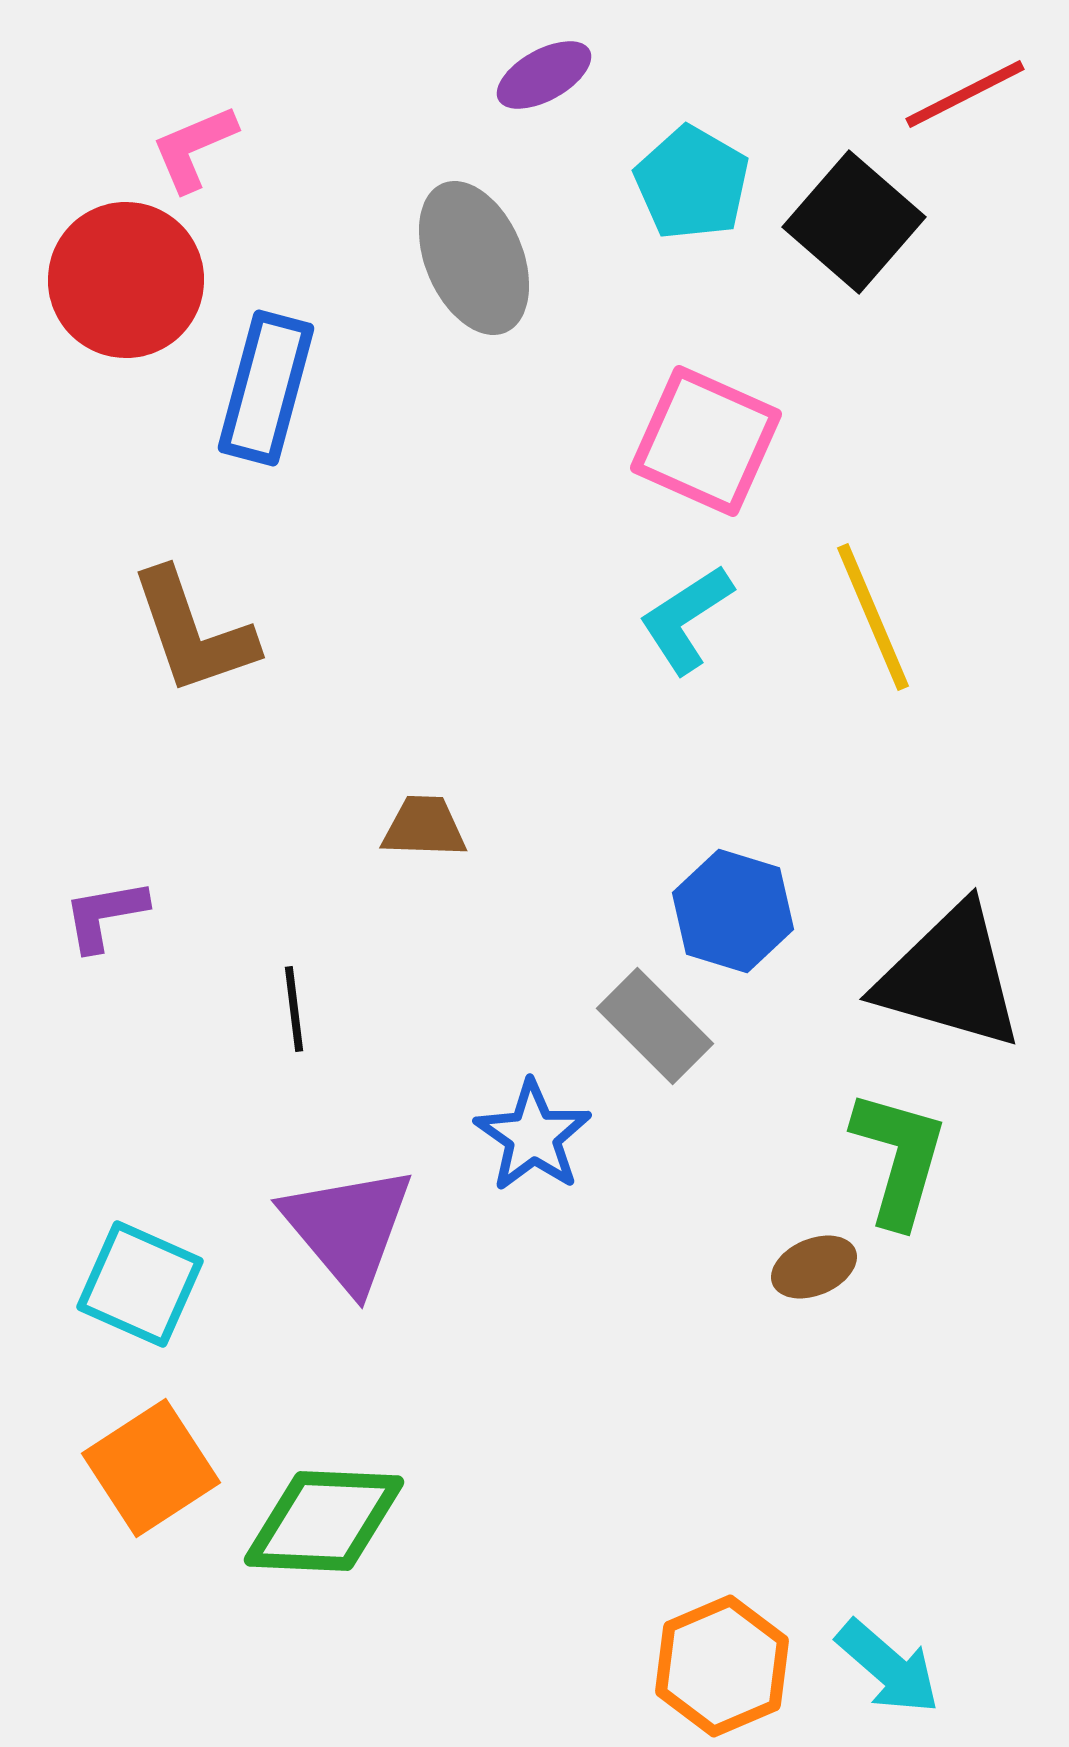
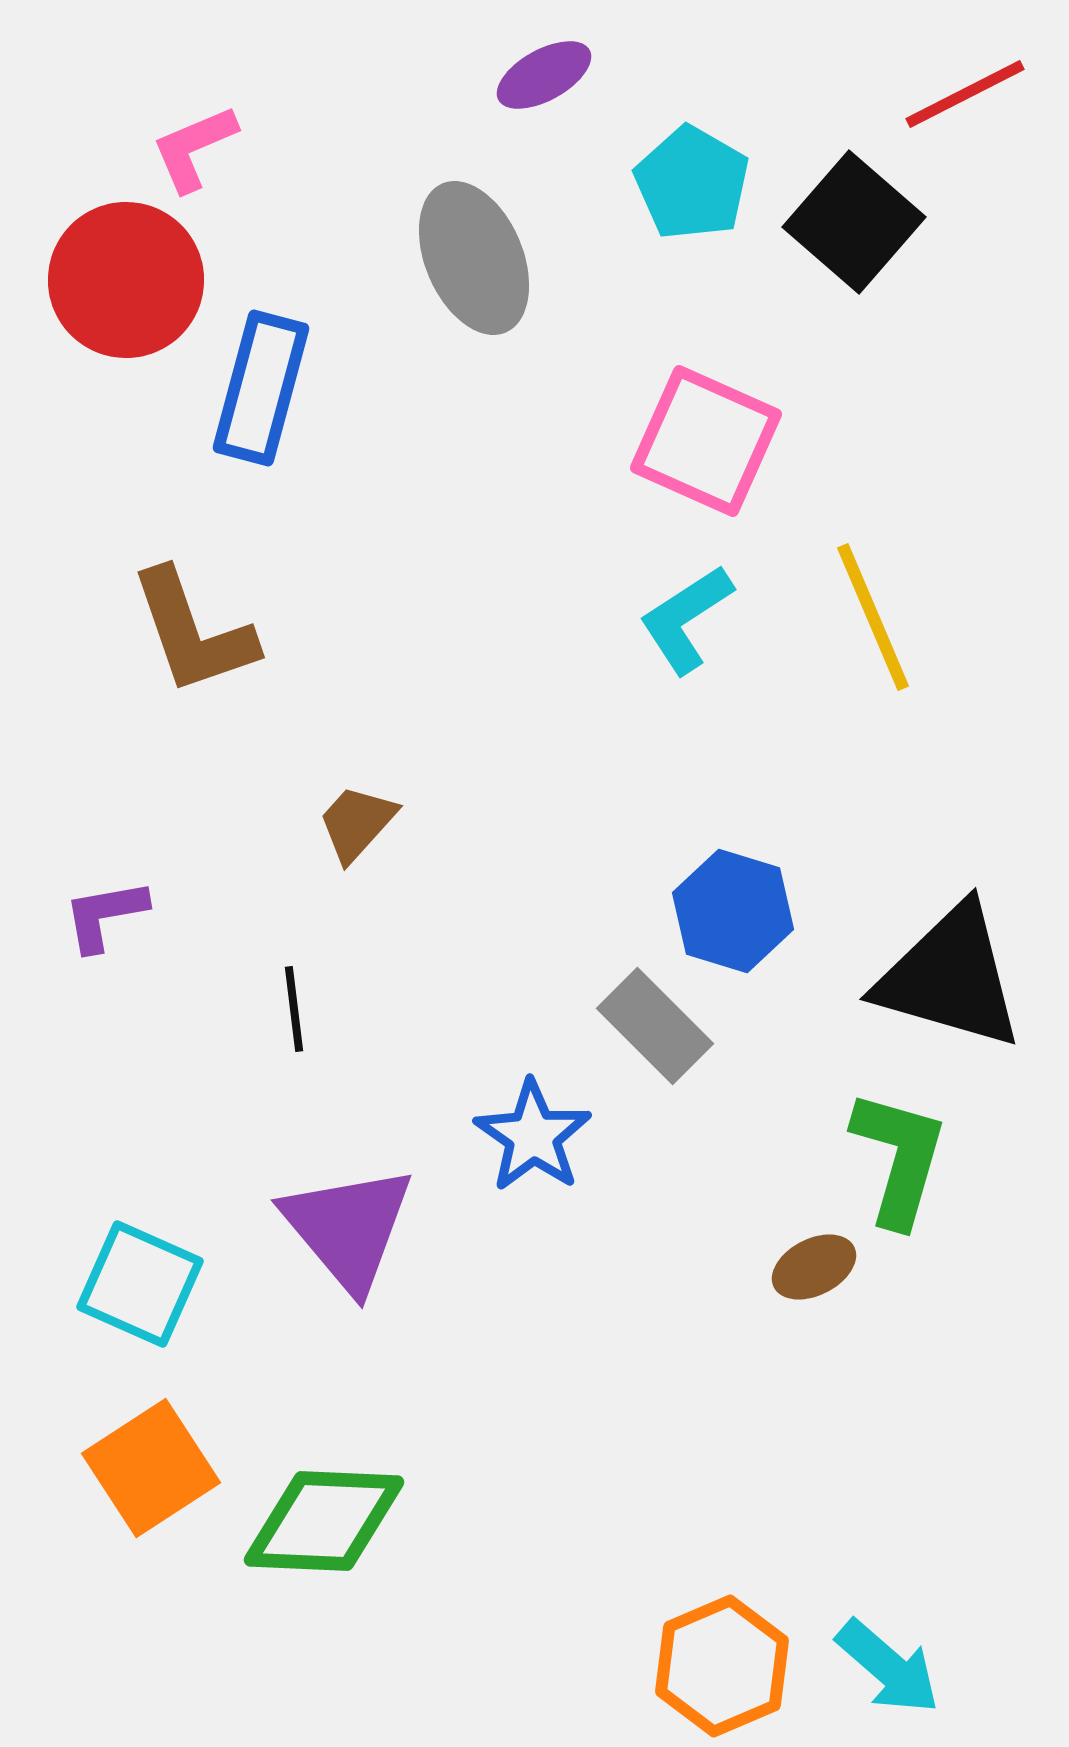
blue rectangle: moved 5 px left
brown trapezoid: moved 67 px left, 4 px up; rotated 50 degrees counterclockwise
brown ellipse: rotated 4 degrees counterclockwise
